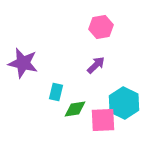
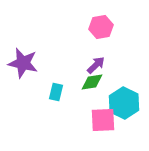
green diamond: moved 17 px right, 27 px up
